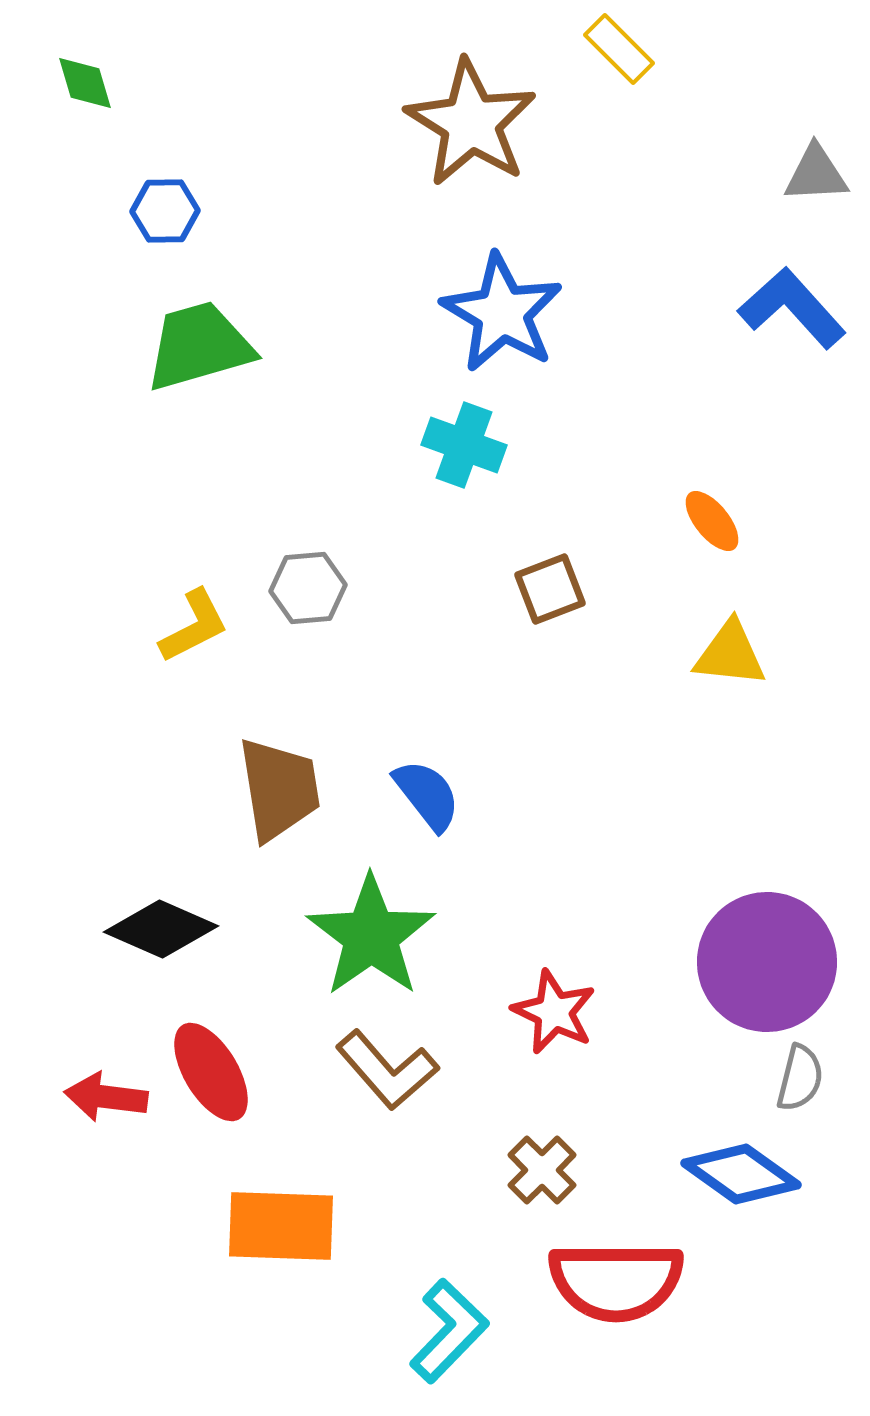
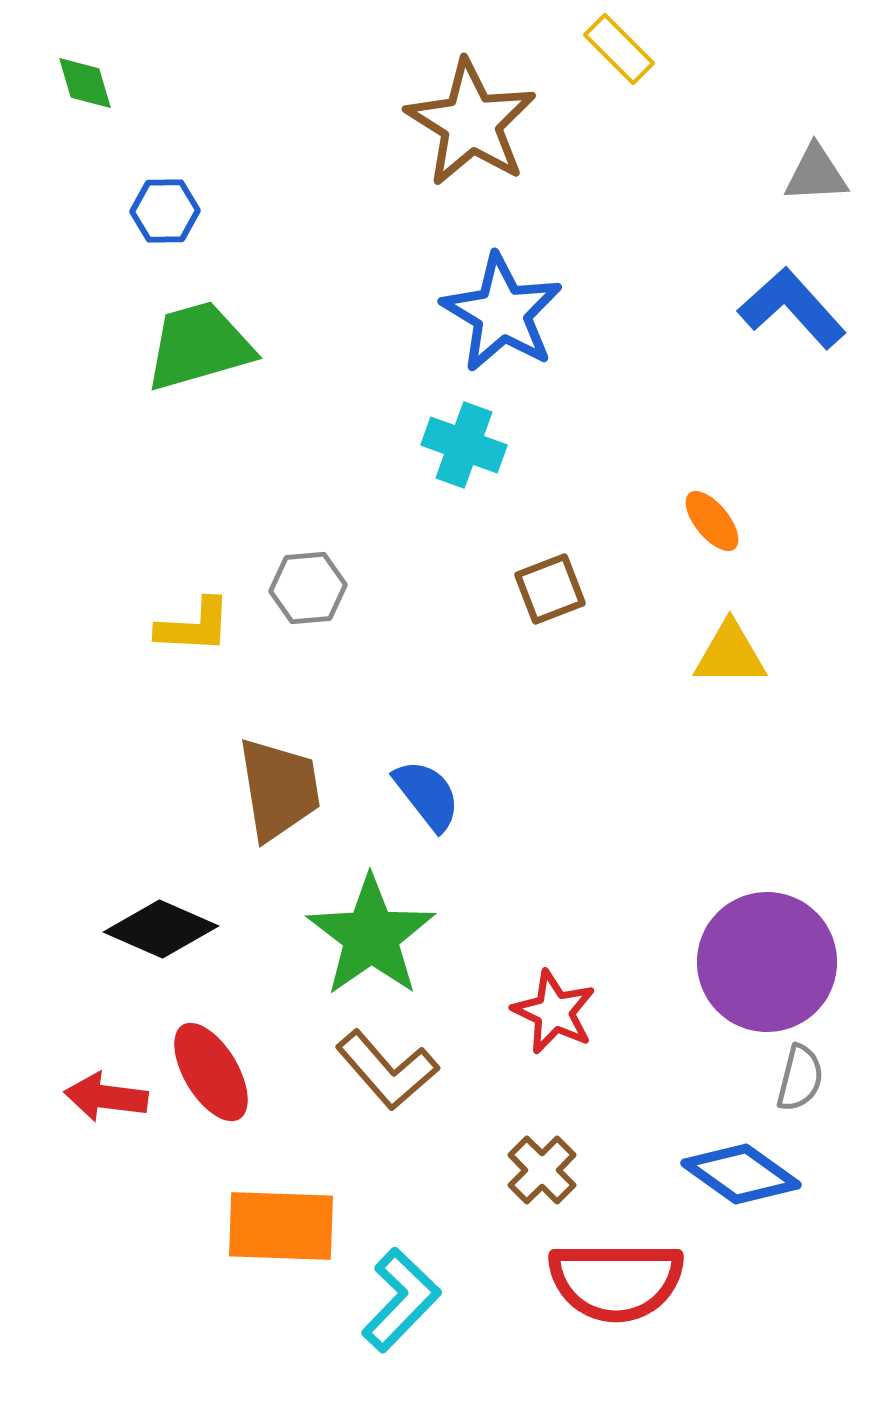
yellow L-shape: rotated 30 degrees clockwise
yellow triangle: rotated 6 degrees counterclockwise
cyan L-shape: moved 48 px left, 31 px up
